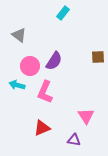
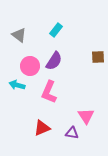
cyan rectangle: moved 7 px left, 17 px down
pink L-shape: moved 4 px right
purple triangle: moved 2 px left, 7 px up
